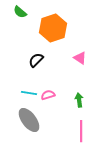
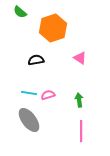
black semicircle: rotated 35 degrees clockwise
